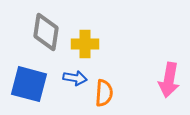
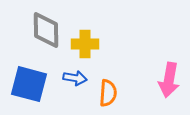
gray diamond: moved 2 px up; rotated 9 degrees counterclockwise
orange semicircle: moved 4 px right
